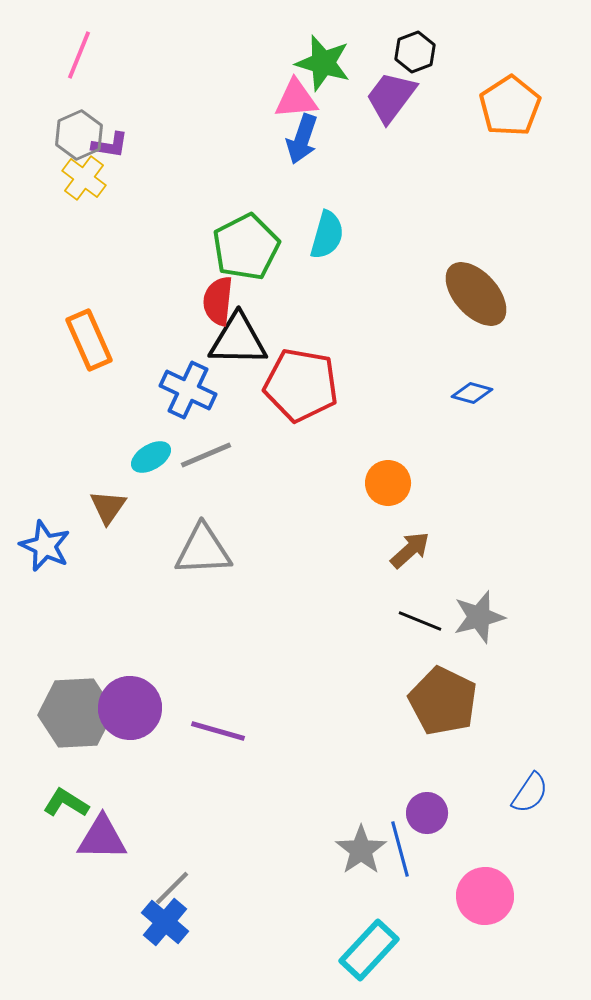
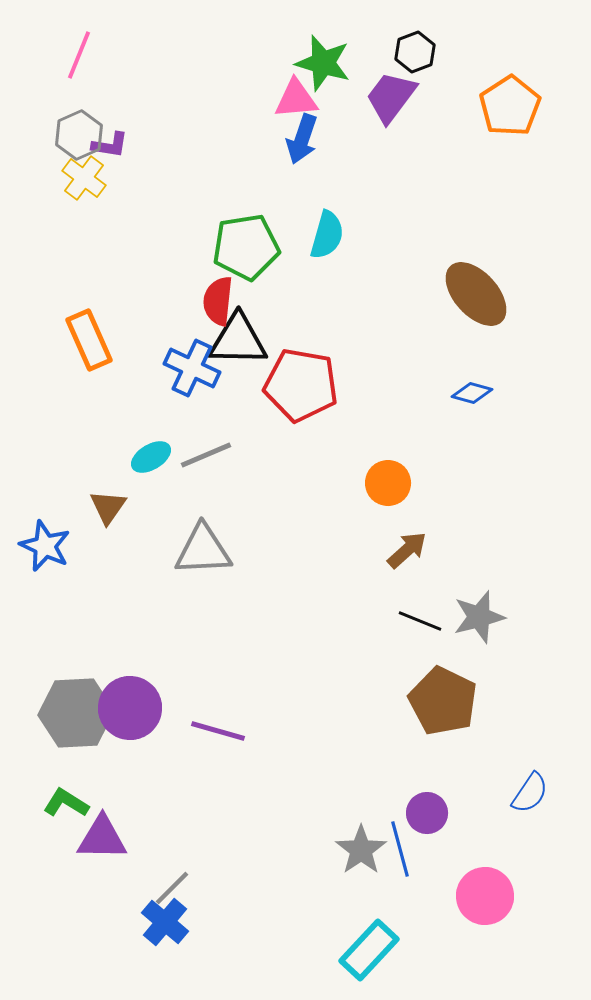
green pentagon at (246, 247): rotated 18 degrees clockwise
blue cross at (188, 390): moved 4 px right, 22 px up
brown arrow at (410, 550): moved 3 px left
